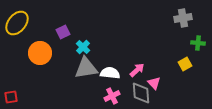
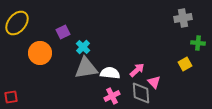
pink triangle: moved 1 px up
